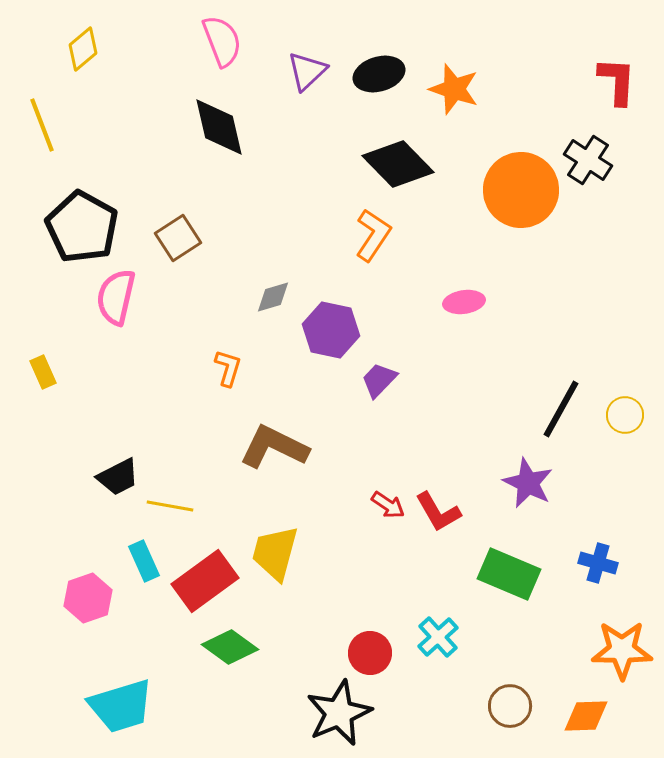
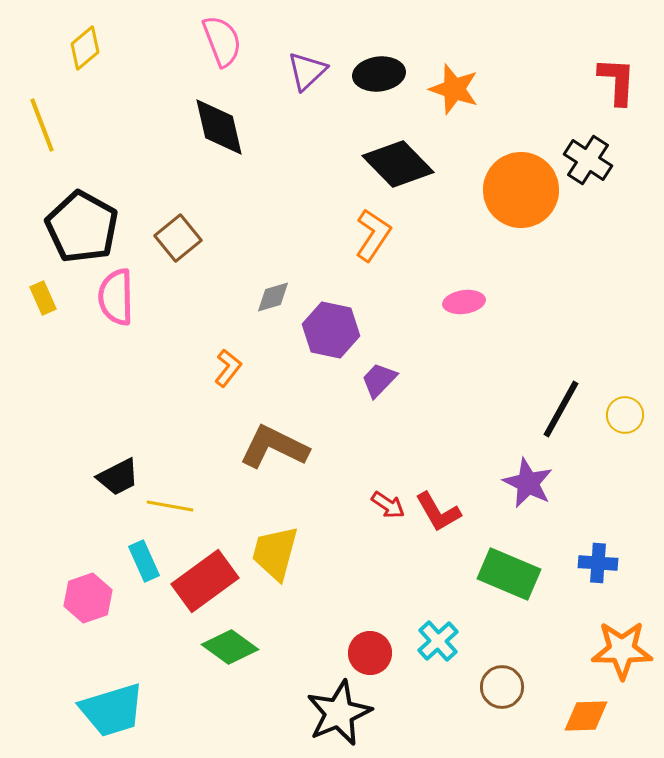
yellow diamond at (83, 49): moved 2 px right, 1 px up
black ellipse at (379, 74): rotated 9 degrees clockwise
brown square at (178, 238): rotated 6 degrees counterclockwise
pink semicircle at (116, 297): rotated 14 degrees counterclockwise
orange L-shape at (228, 368): rotated 21 degrees clockwise
yellow rectangle at (43, 372): moved 74 px up
blue cross at (598, 563): rotated 12 degrees counterclockwise
cyan cross at (438, 637): moved 4 px down
cyan trapezoid at (121, 706): moved 9 px left, 4 px down
brown circle at (510, 706): moved 8 px left, 19 px up
